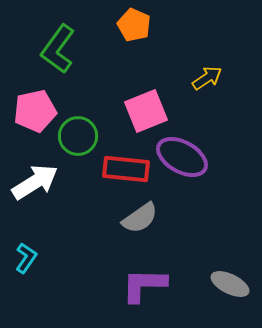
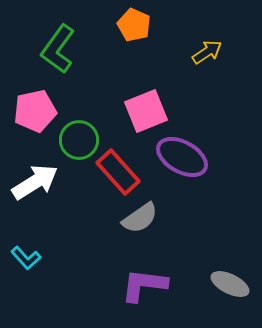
yellow arrow: moved 26 px up
green circle: moved 1 px right, 4 px down
red rectangle: moved 8 px left, 3 px down; rotated 42 degrees clockwise
cyan L-shape: rotated 104 degrees clockwise
purple L-shape: rotated 6 degrees clockwise
